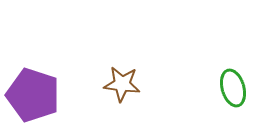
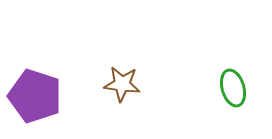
purple pentagon: moved 2 px right, 1 px down
